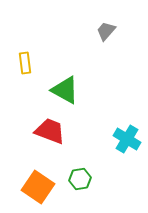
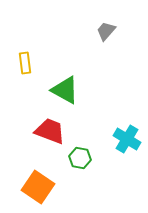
green hexagon: moved 21 px up; rotated 20 degrees clockwise
